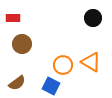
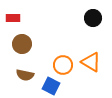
brown semicircle: moved 8 px right, 8 px up; rotated 48 degrees clockwise
